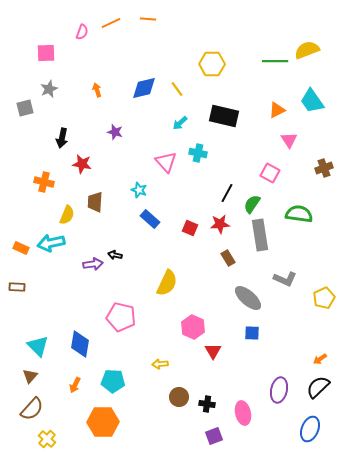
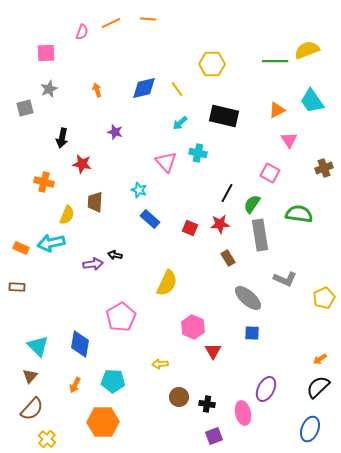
pink pentagon at (121, 317): rotated 28 degrees clockwise
purple ellipse at (279, 390): moved 13 px left, 1 px up; rotated 15 degrees clockwise
